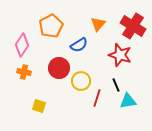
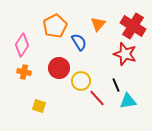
orange pentagon: moved 4 px right
blue semicircle: moved 3 px up; rotated 90 degrees counterclockwise
red star: moved 5 px right, 1 px up
red line: rotated 60 degrees counterclockwise
